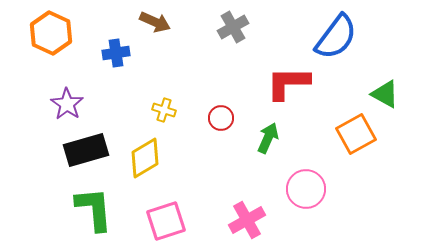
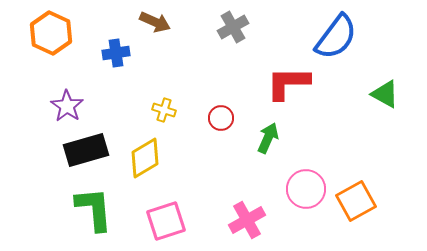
purple star: moved 2 px down
orange square: moved 67 px down
